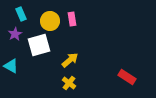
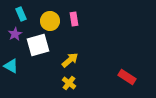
pink rectangle: moved 2 px right
white square: moved 1 px left
